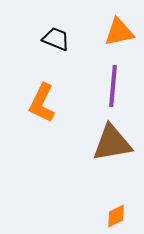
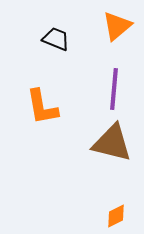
orange triangle: moved 2 px left, 6 px up; rotated 28 degrees counterclockwise
purple line: moved 1 px right, 3 px down
orange L-shape: moved 4 px down; rotated 36 degrees counterclockwise
brown triangle: rotated 24 degrees clockwise
